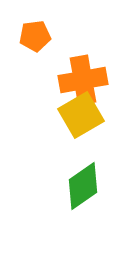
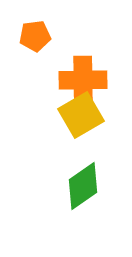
orange cross: rotated 9 degrees clockwise
